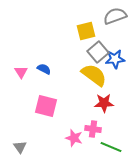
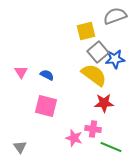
blue semicircle: moved 3 px right, 6 px down
